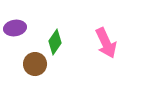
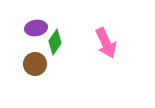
purple ellipse: moved 21 px right
